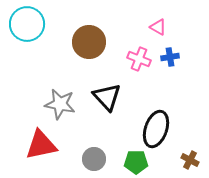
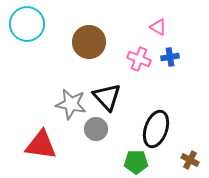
gray star: moved 11 px right
red triangle: rotated 20 degrees clockwise
gray circle: moved 2 px right, 30 px up
